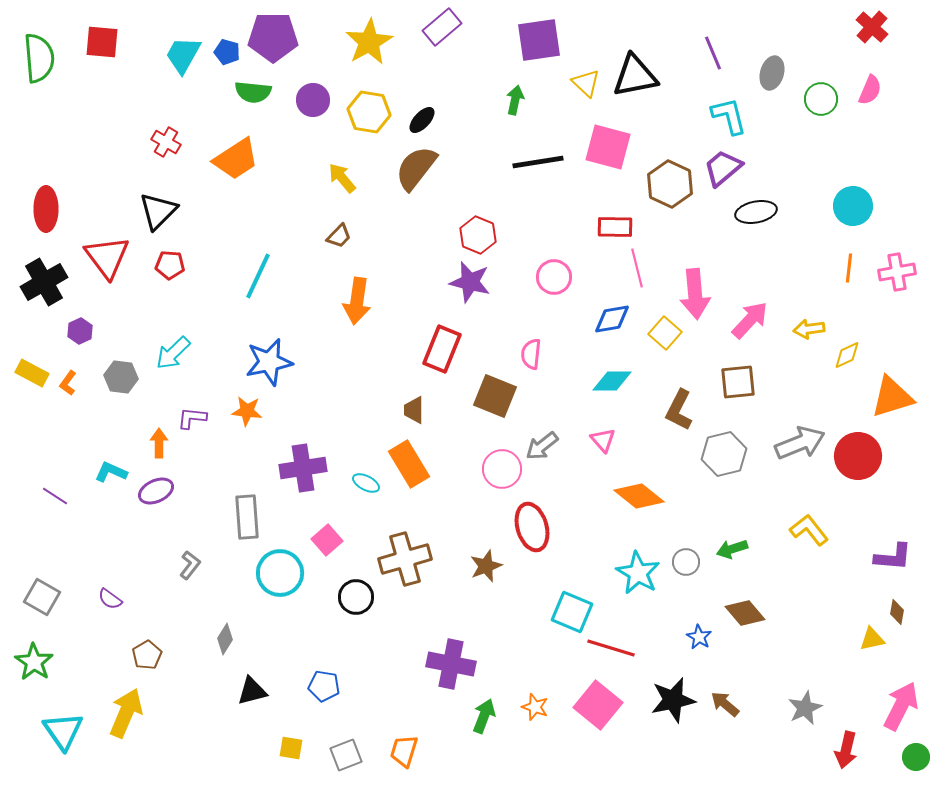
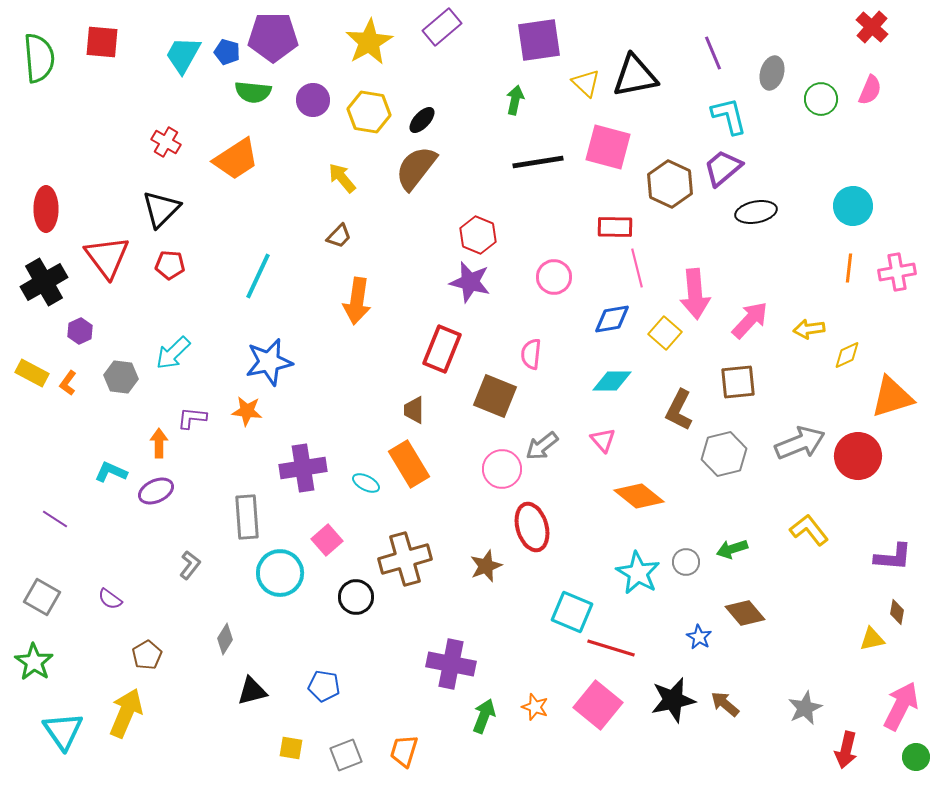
black triangle at (158, 211): moved 3 px right, 2 px up
purple line at (55, 496): moved 23 px down
